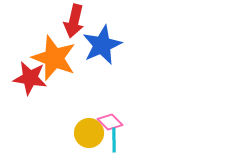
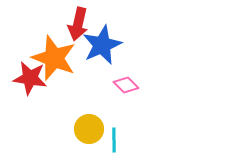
red arrow: moved 4 px right, 3 px down
pink diamond: moved 16 px right, 37 px up
yellow circle: moved 4 px up
